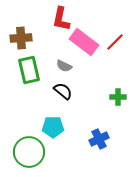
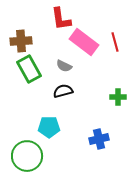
red L-shape: rotated 20 degrees counterclockwise
brown cross: moved 3 px down
red line: rotated 60 degrees counterclockwise
green rectangle: moved 1 px up; rotated 16 degrees counterclockwise
black semicircle: rotated 54 degrees counterclockwise
cyan pentagon: moved 4 px left
blue cross: rotated 12 degrees clockwise
green circle: moved 2 px left, 4 px down
